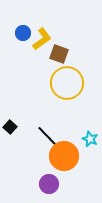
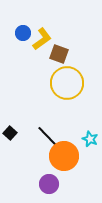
black square: moved 6 px down
